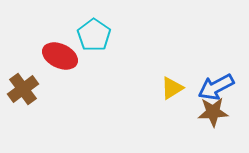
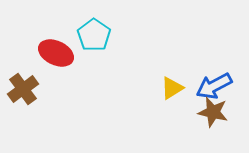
red ellipse: moved 4 px left, 3 px up
blue arrow: moved 2 px left, 1 px up
brown star: rotated 16 degrees clockwise
